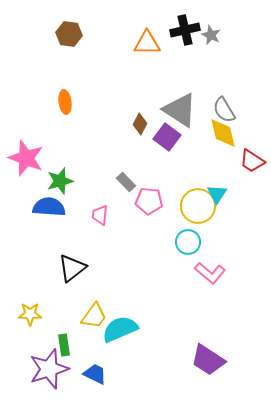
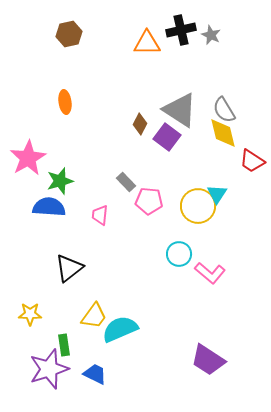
black cross: moved 4 px left
brown hexagon: rotated 20 degrees counterclockwise
pink star: moved 2 px right; rotated 21 degrees clockwise
cyan circle: moved 9 px left, 12 px down
black triangle: moved 3 px left
